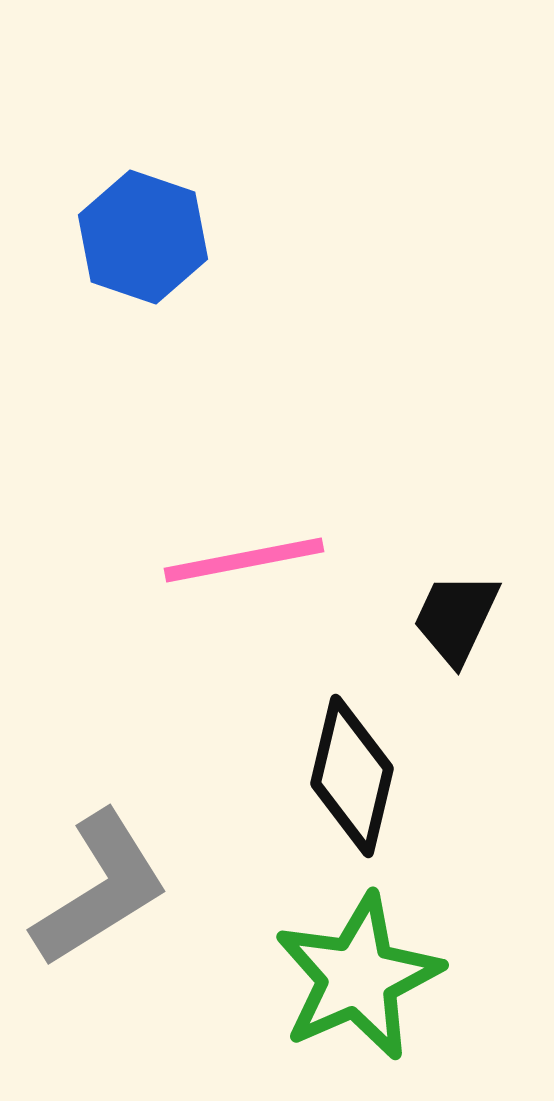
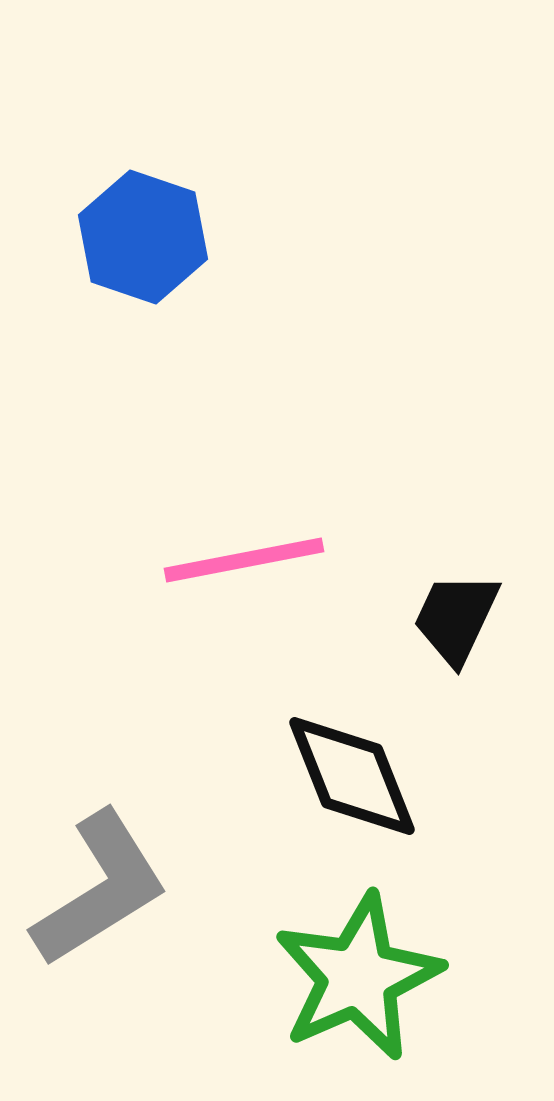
black diamond: rotated 35 degrees counterclockwise
